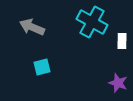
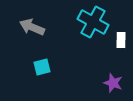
cyan cross: moved 1 px right
white rectangle: moved 1 px left, 1 px up
purple star: moved 5 px left
